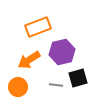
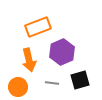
purple hexagon: rotated 10 degrees counterclockwise
orange arrow: rotated 70 degrees counterclockwise
black square: moved 2 px right, 2 px down
gray line: moved 4 px left, 2 px up
